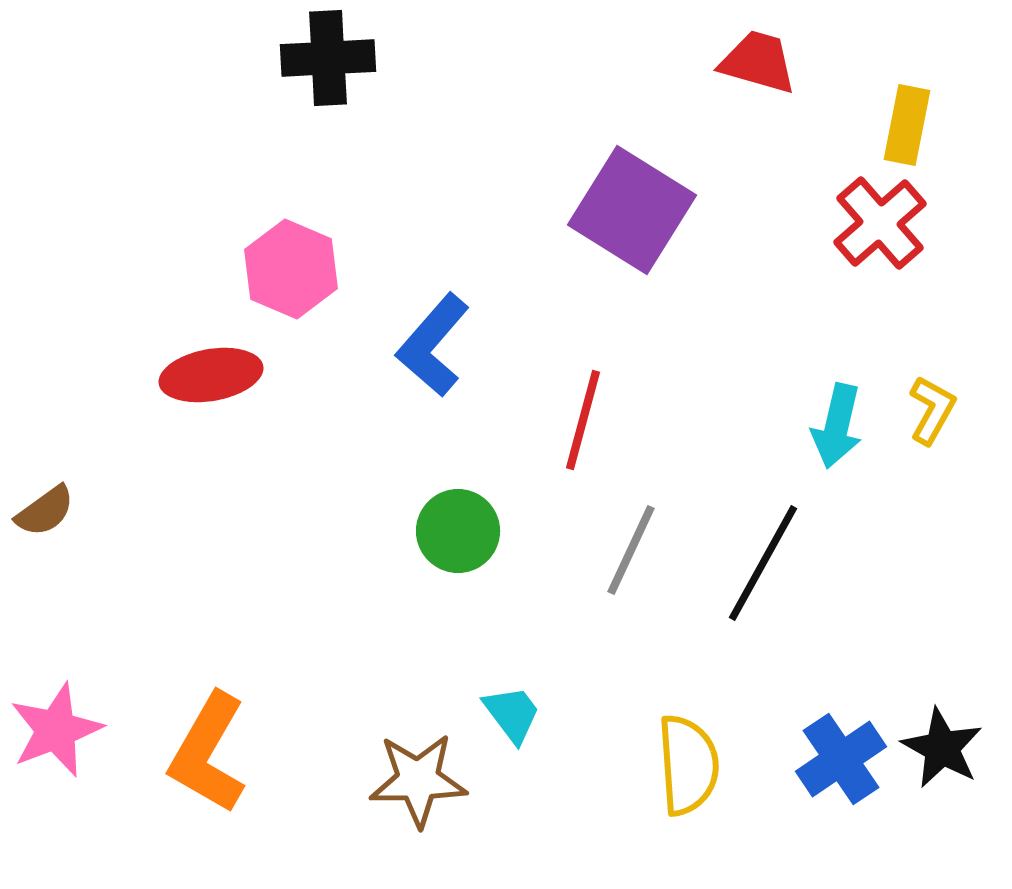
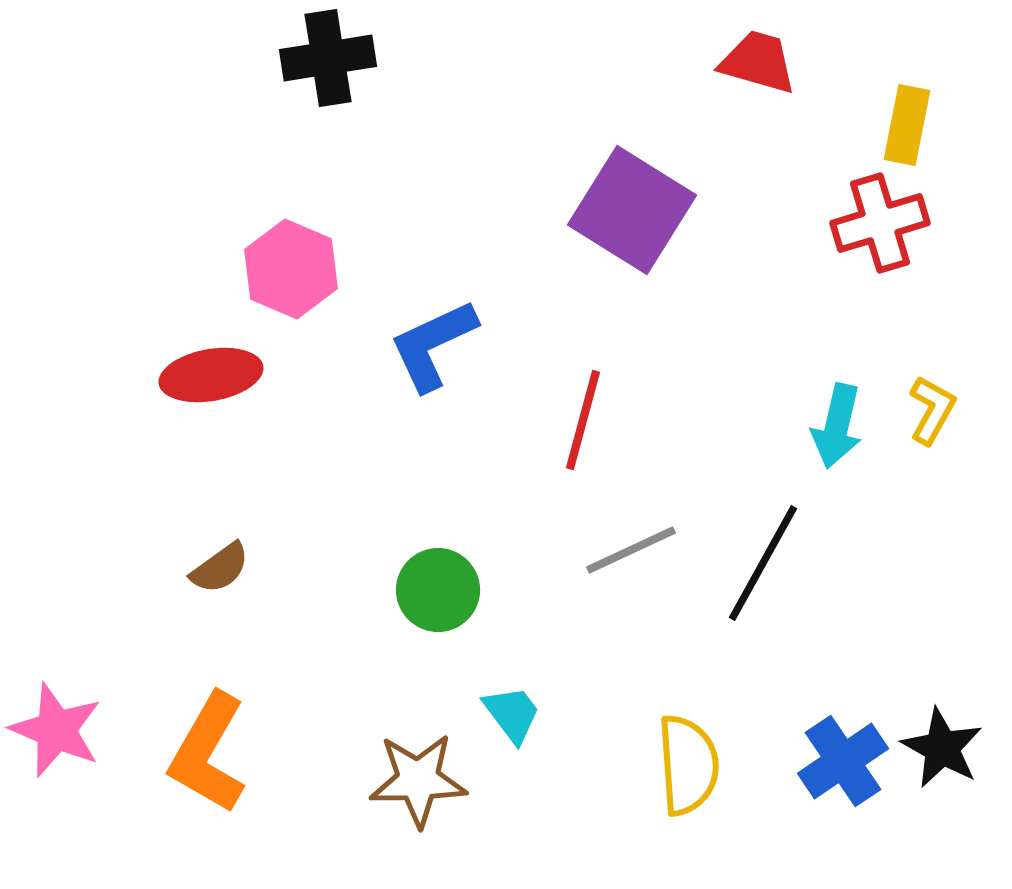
black cross: rotated 6 degrees counterclockwise
red cross: rotated 24 degrees clockwise
blue L-shape: rotated 24 degrees clockwise
brown semicircle: moved 175 px right, 57 px down
green circle: moved 20 px left, 59 px down
gray line: rotated 40 degrees clockwise
pink star: rotated 28 degrees counterclockwise
blue cross: moved 2 px right, 2 px down
